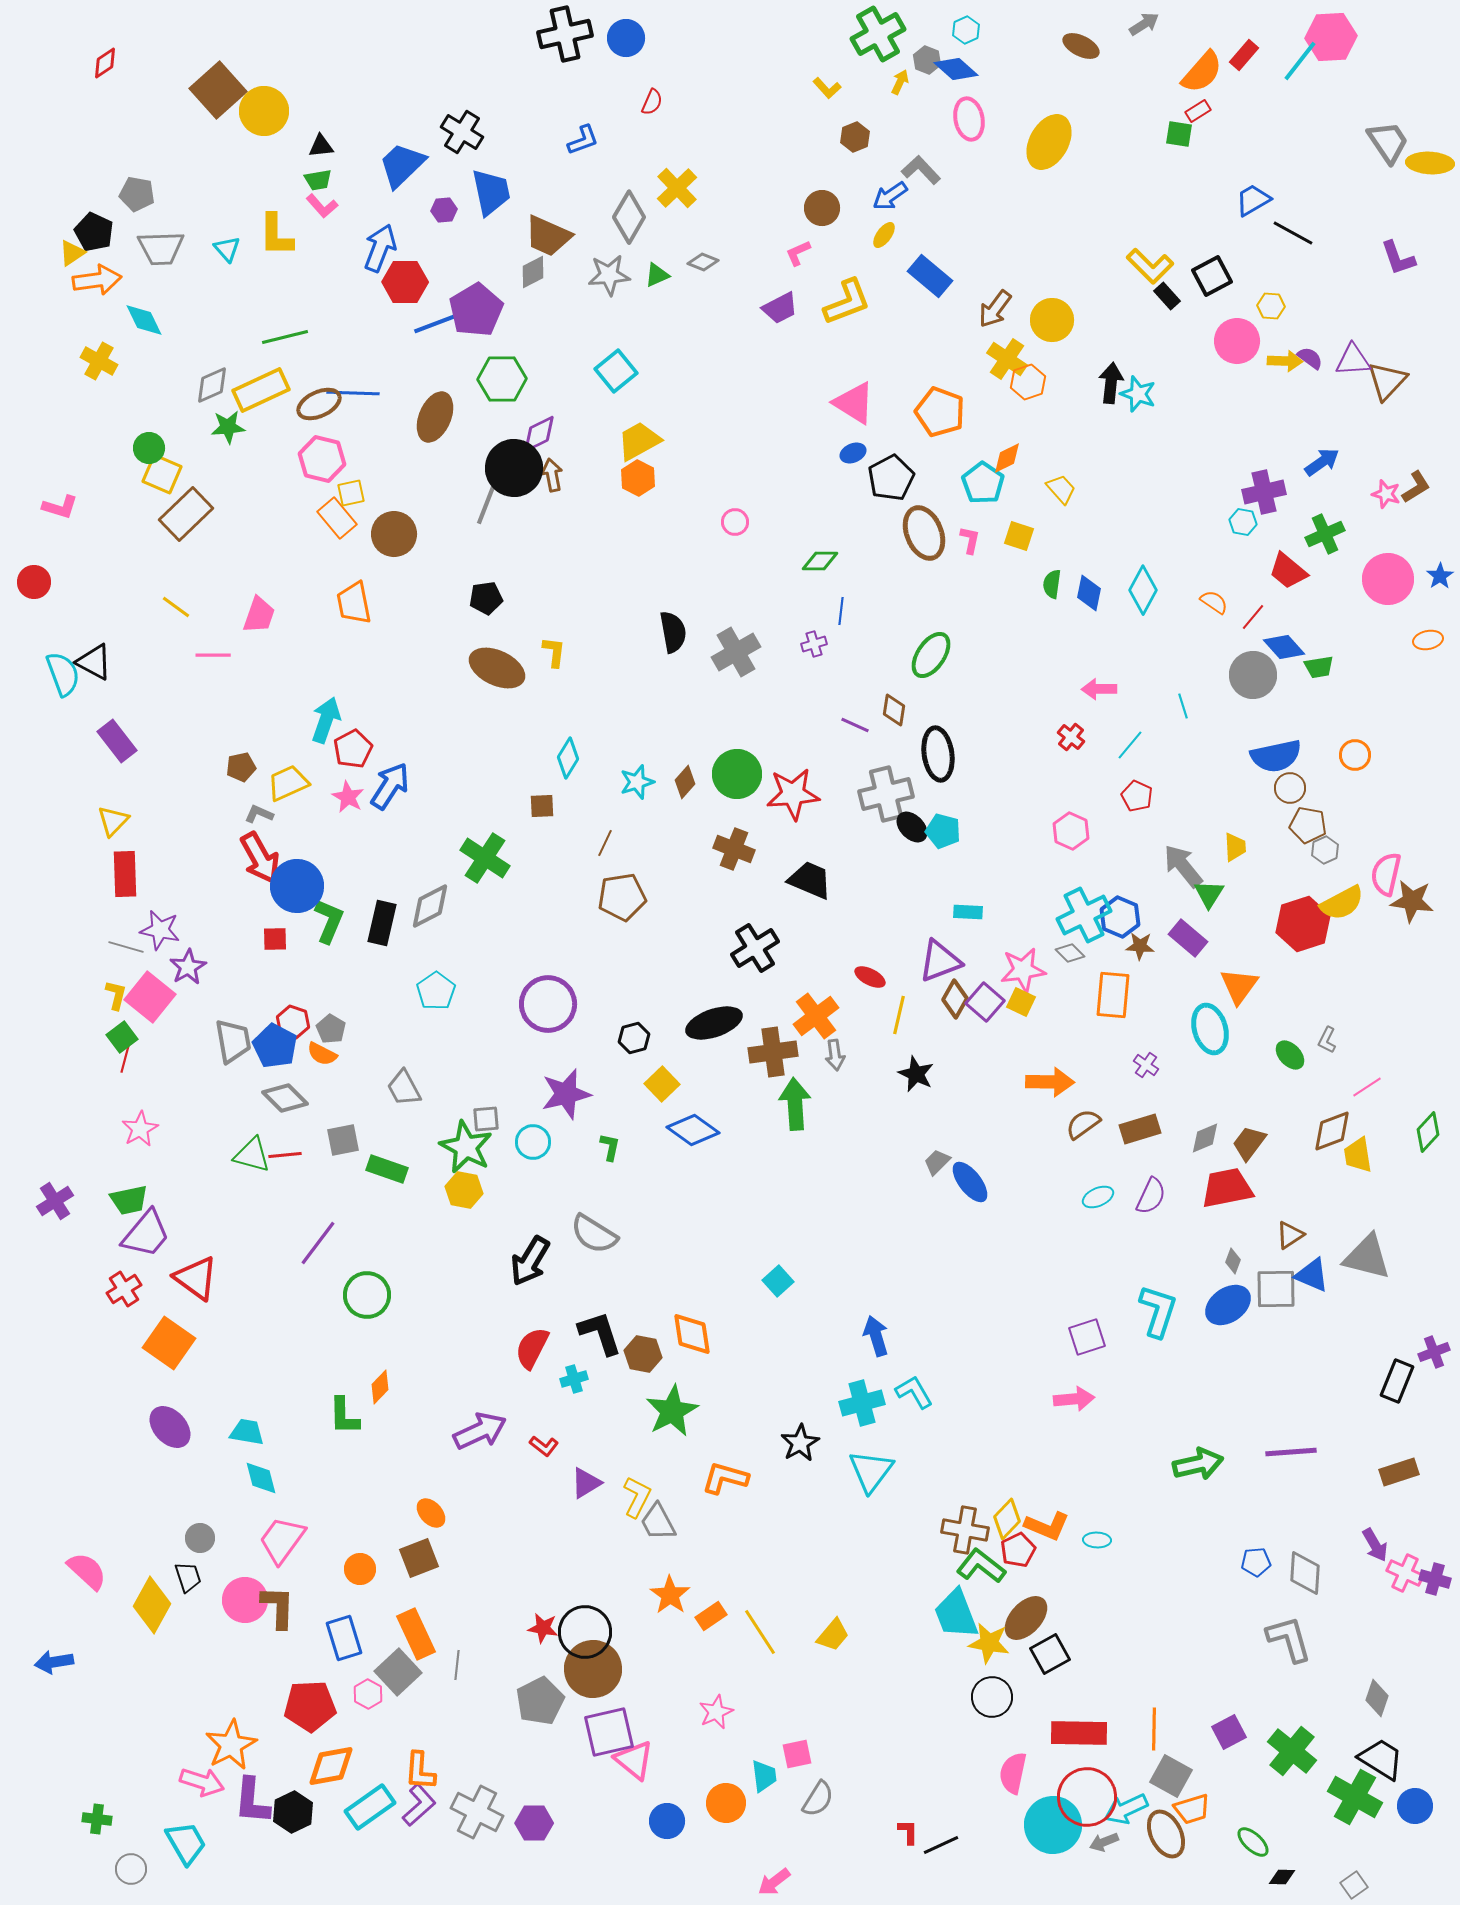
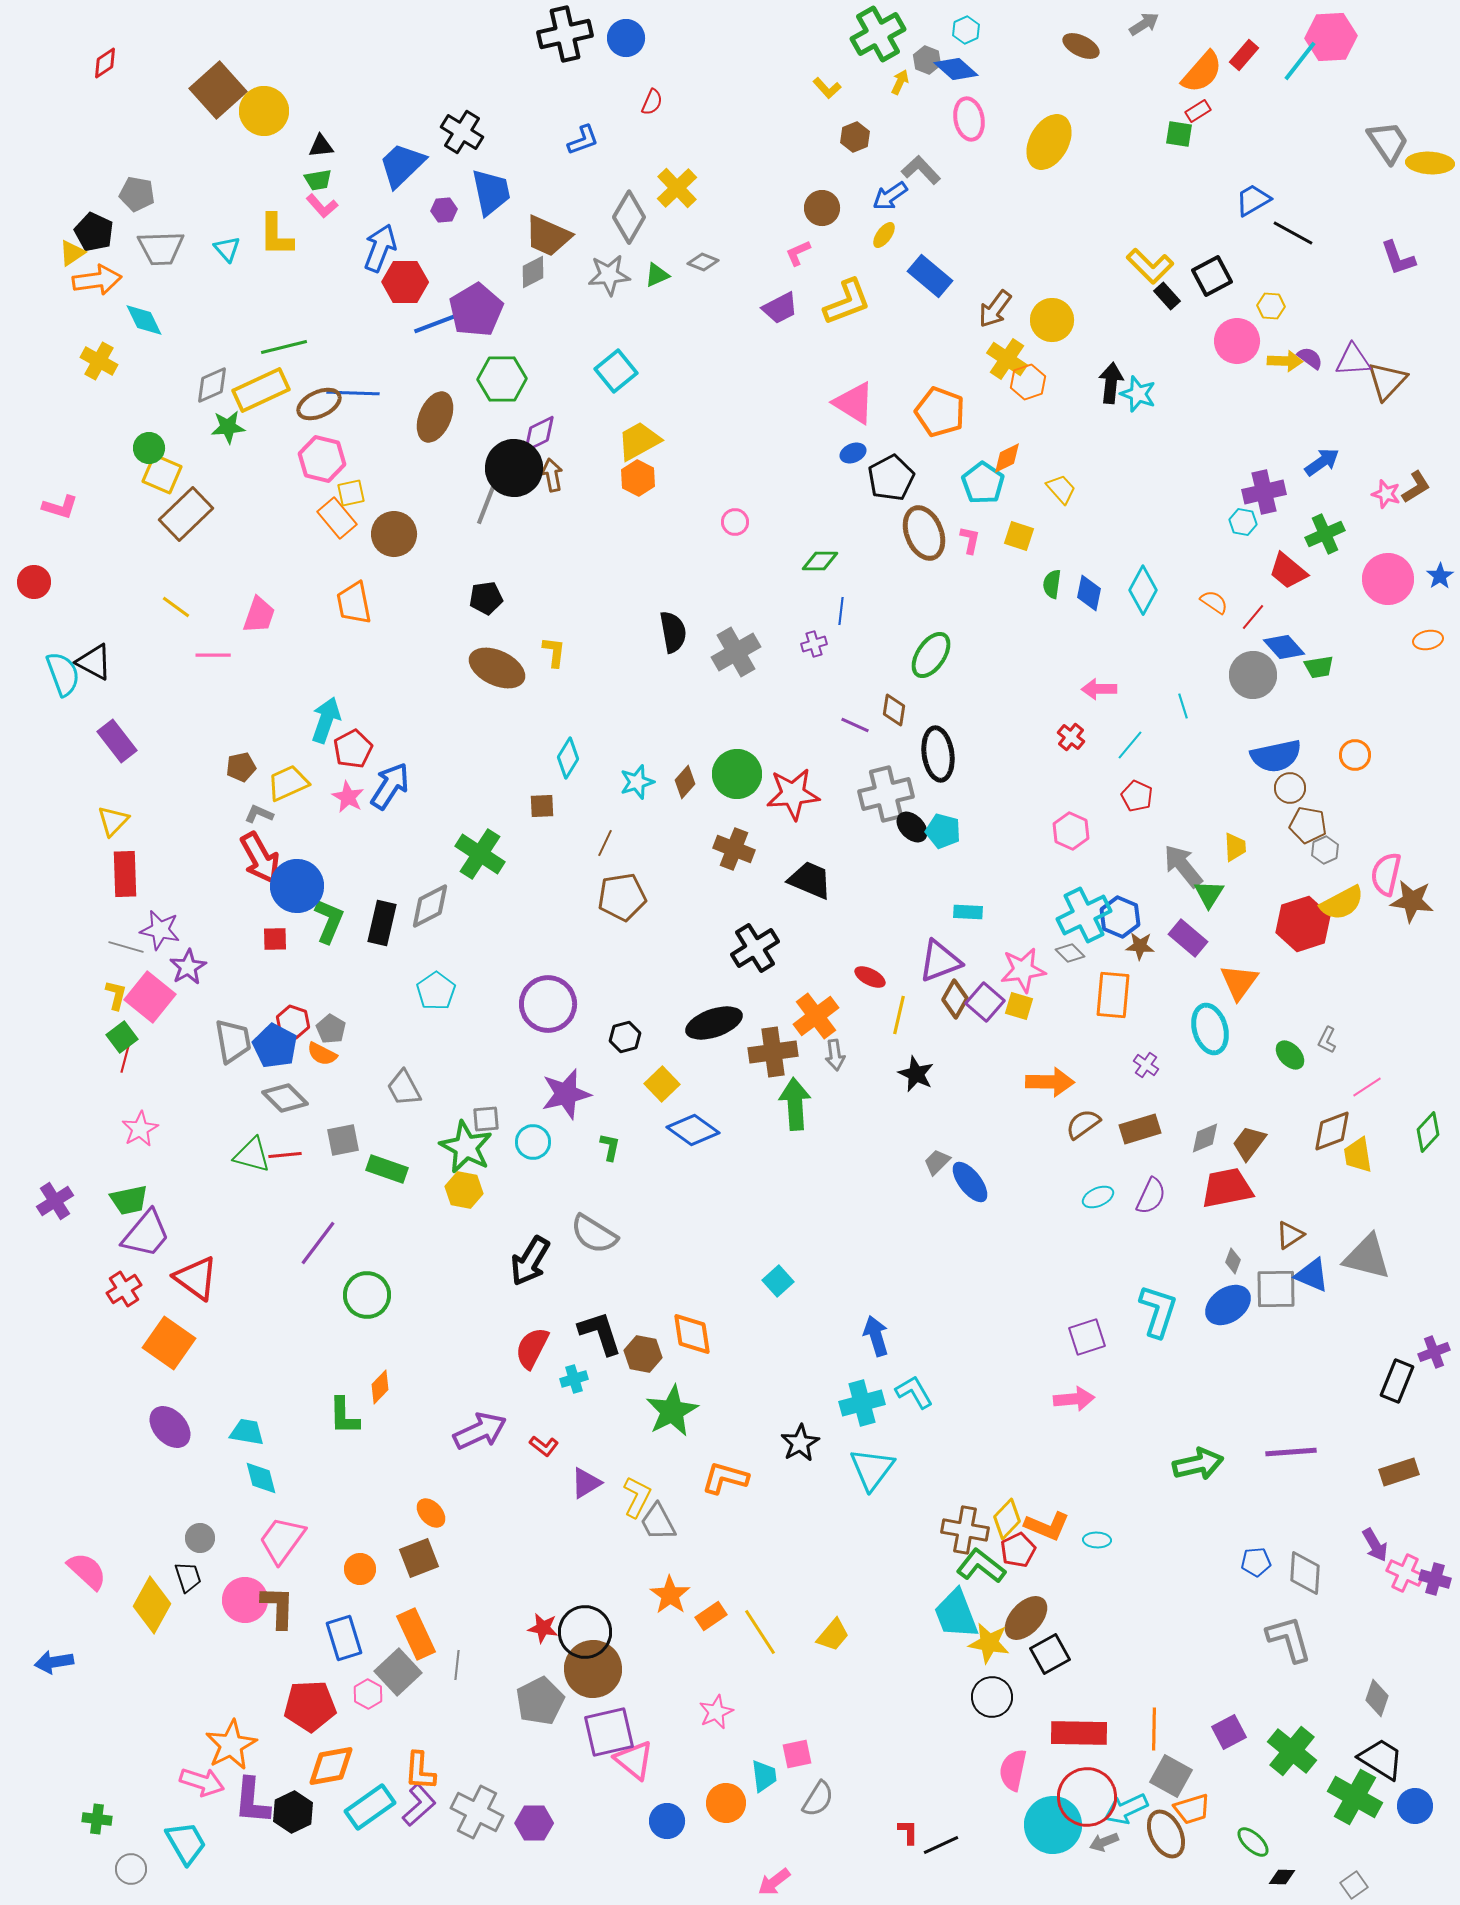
green line at (285, 337): moved 1 px left, 10 px down
green cross at (485, 858): moved 5 px left, 4 px up
orange triangle at (1239, 986): moved 4 px up
yellow square at (1021, 1002): moved 2 px left, 4 px down; rotated 8 degrees counterclockwise
black hexagon at (634, 1038): moved 9 px left, 1 px up
cyan triangle at (871, 1471): moved 1 px right, 2 px up
pink semicircle at (1013, 1773): moved 3 px up
